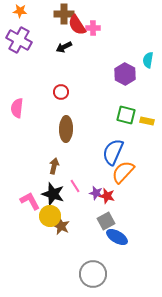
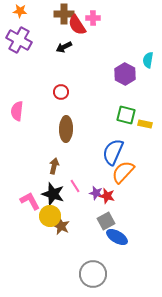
pink cross: moved 10 px up
pink semicircle: moved 3 px down
yellow rectangle: moved 2 px left, 3 px down
